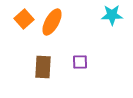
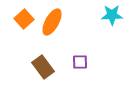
brown rectangle: rotated 40 degrees counterclockwise
